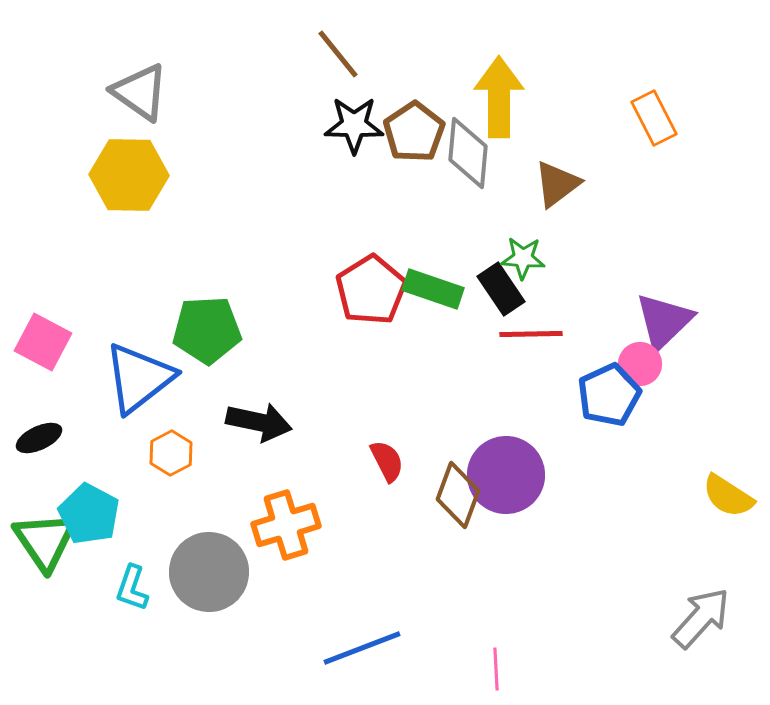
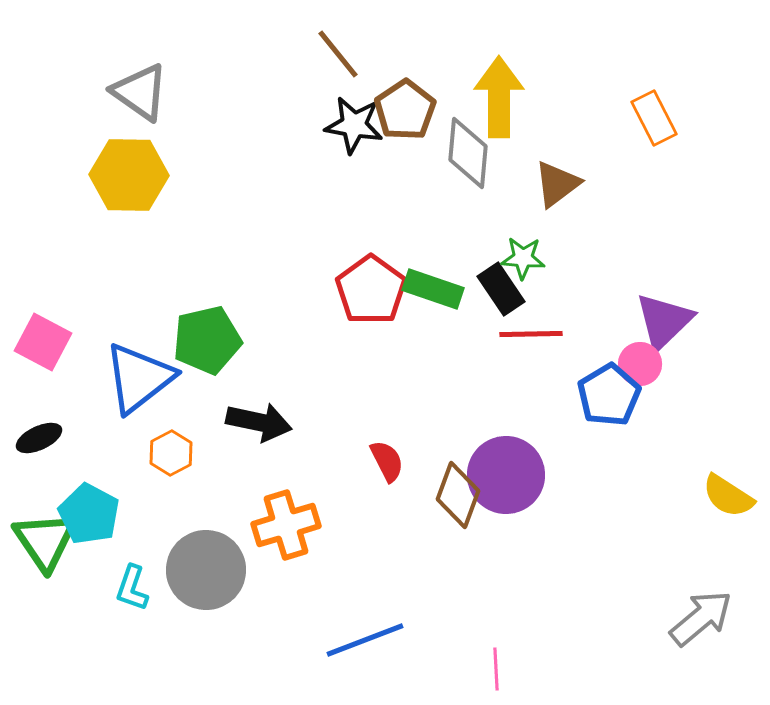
black star: rotated 8 degrees clockwise
brown pentagon: moved 9 px left, 22 px up
red pentagon: rotated 4 degrees counterclockwise
green pentagon: moved 10 px down; rotated 10 degrees counterclockwise
blue pentagon: rotated 6 degrees counterclockwise
gray circle: moved 3 px left, 2 px up
gray arrow: rotated 8 degrees clockwise
blue line: moved 3 px right, 8 px up
